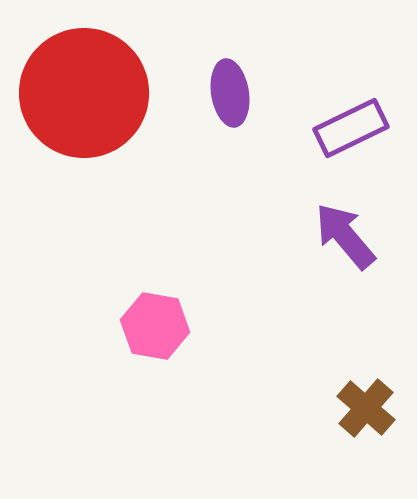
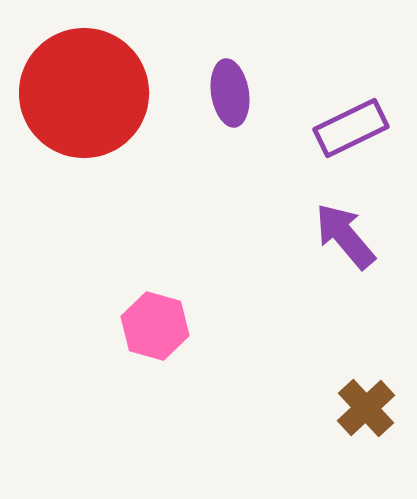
pink hexagon: rotated 6 degrees clockwise
brown cross: rotated 6 degrees clockwise
